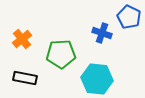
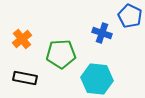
blue pentagon: moved 1 px right, 1 px up
